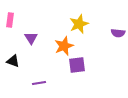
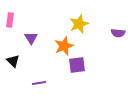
black triangle: rotated 24 degrees clockwise
